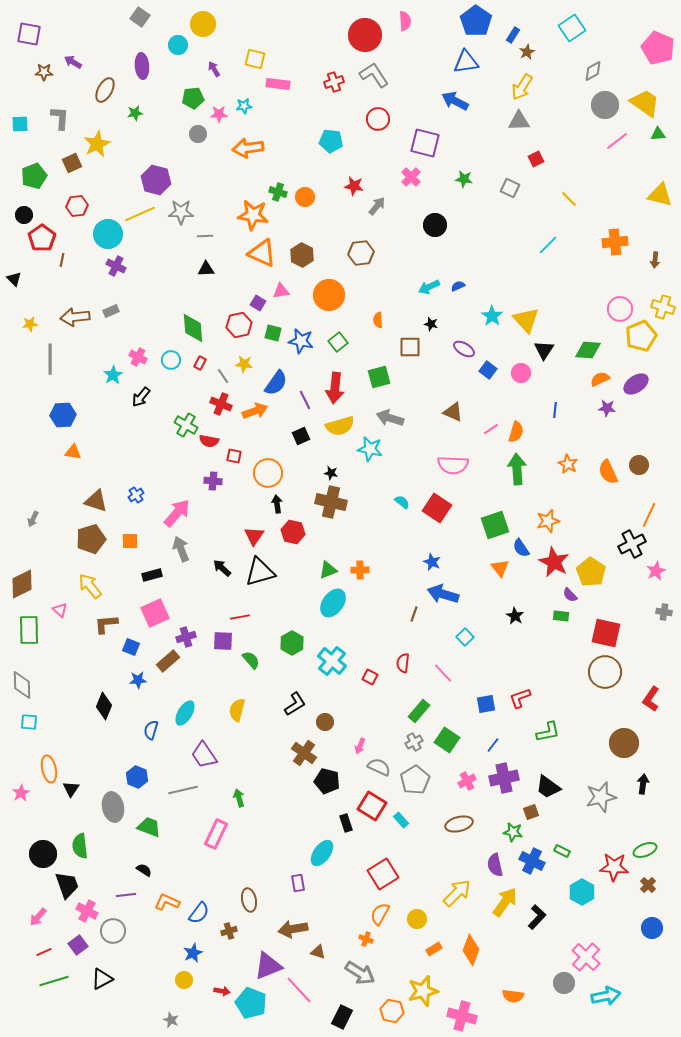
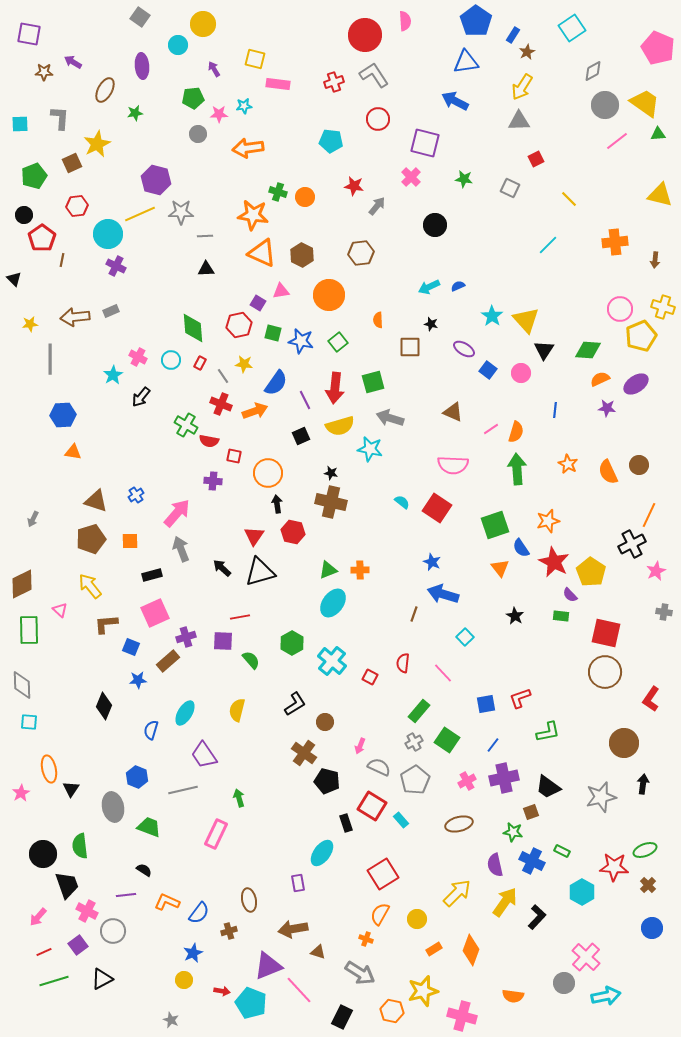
green square at (379, 377): moved 6 px left, 5 px down
